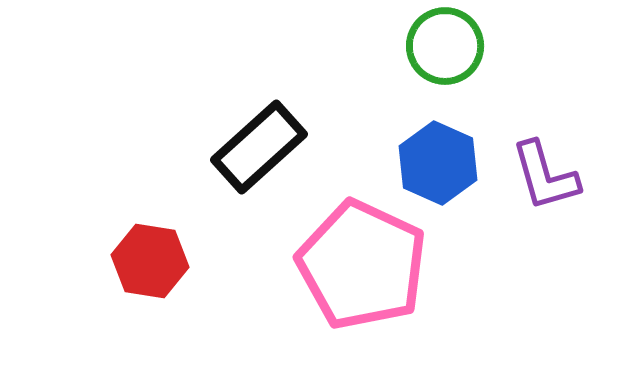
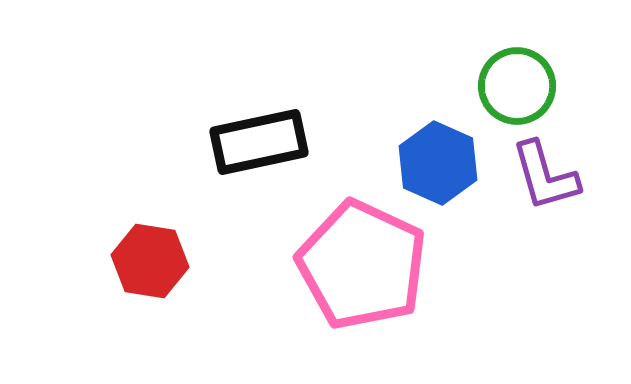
green circle: moved 72 px right, 40 px down
black rectangle: moved 5 px up; rotated 30 degrees clockwise
